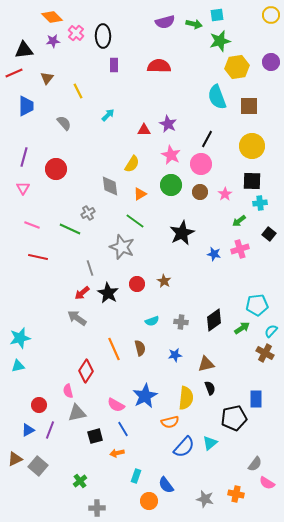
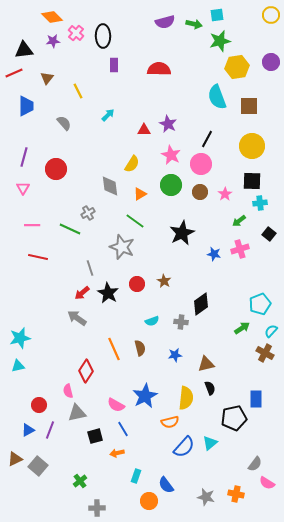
red semicircle at (159, 66): moved 3 px down
pink line at (32, 225): rotated 21 degrees counterclockwise
cyan pentagon at (257, 305): moved 3 px right, 1 px up; rotated 15 degrees counterclockwise
black diamond at (214, 320): moved 13 px left, 16 px up
gray star at (205, 499): moved 1 px right, 2 px up
